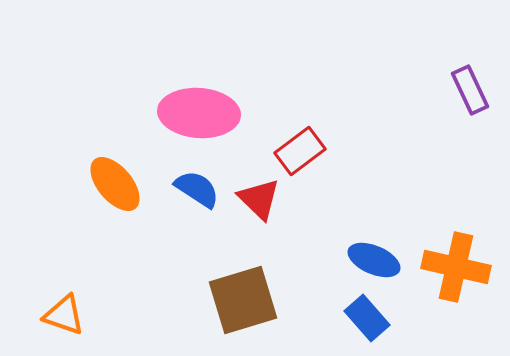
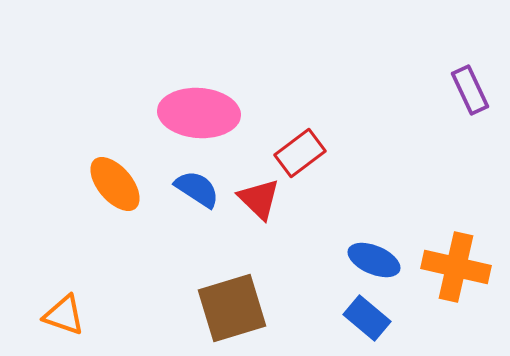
red rectangle: moved 2 px down
brown square: moved 11 px left, 8 px down
blue rectangle: rotated 9 degrees counterclockwise
